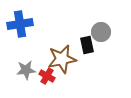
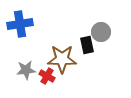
brown star: rotated 12 degrees clockwise
